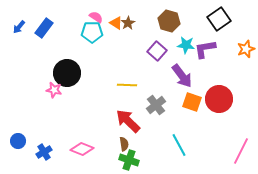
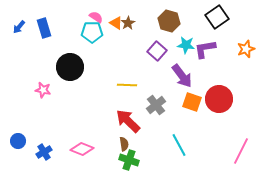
black square: moved 2 px left, 2 px up
blue rectangle: rotated 54 degrees counterclockwise
black circle: moved 3 px right, 6 px up
pink star: moved 11 px left
